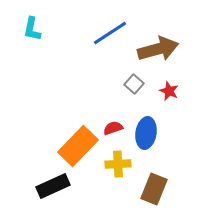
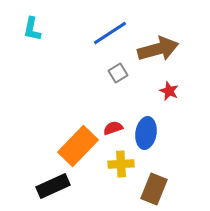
gray square: moved 16 px left, 11 px up; rotated 18 degrees clockwise
yellow cross: moved 3 px right
